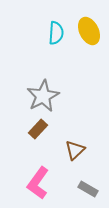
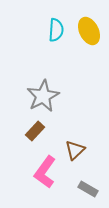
cyan semicircle: moved 3 px up
brown rectangle: moved 3 px left, 2 px down
pink L-shape: moved 7 px right, 11 px up
